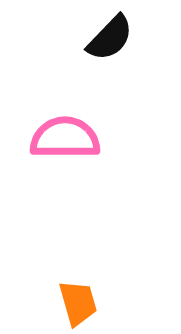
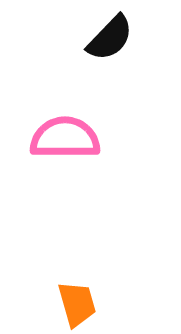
orange trapezoid: moved 1 px left, 1 px down
